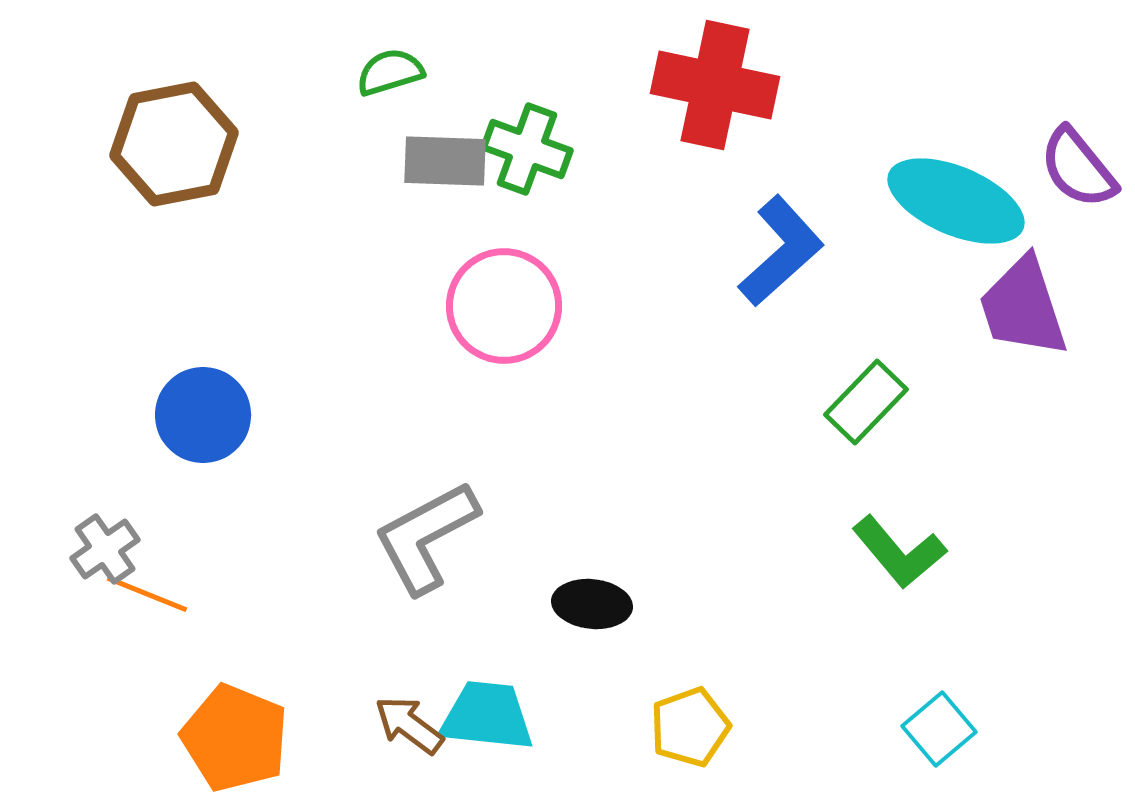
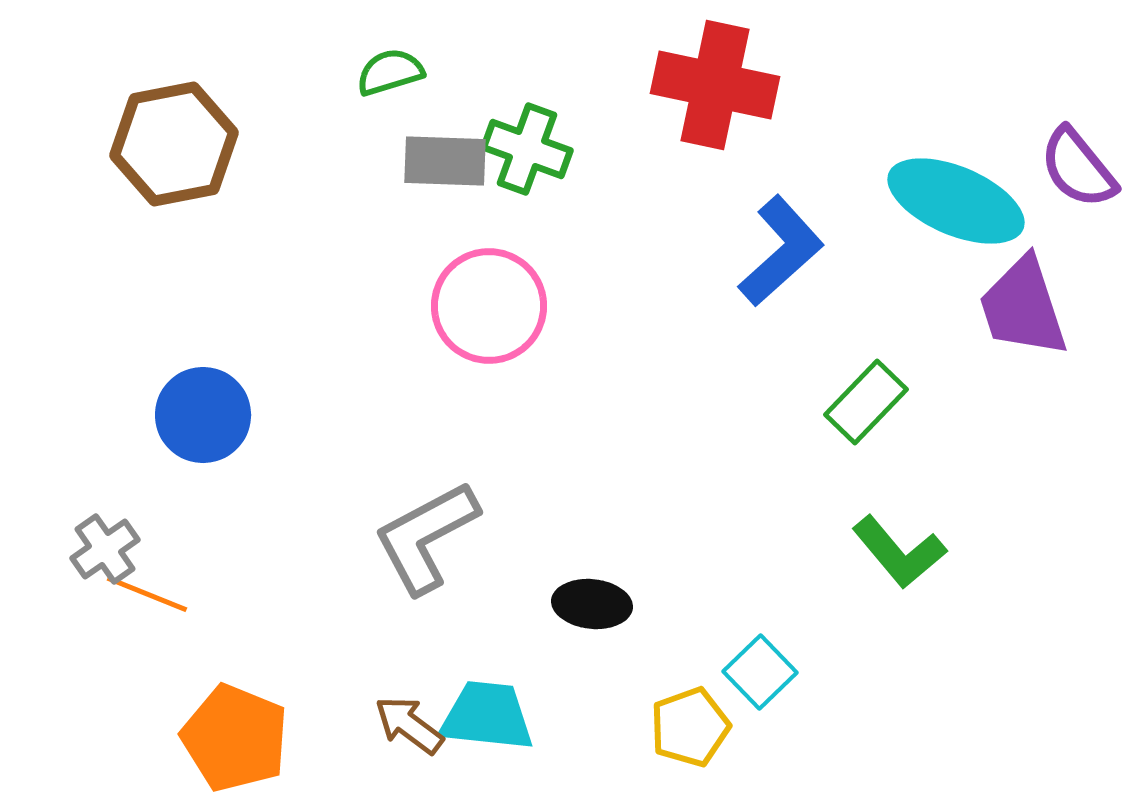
pink circle: moved 15 px left
cyan square: moved 179 px left, 57 px up; rotated 4 degrees counterclockwise
